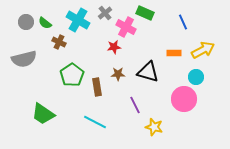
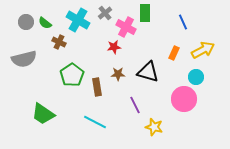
green rectangle: rotated 66 degrees clockwise
orange rectangle: rotated 64 degrees counterclockwise
